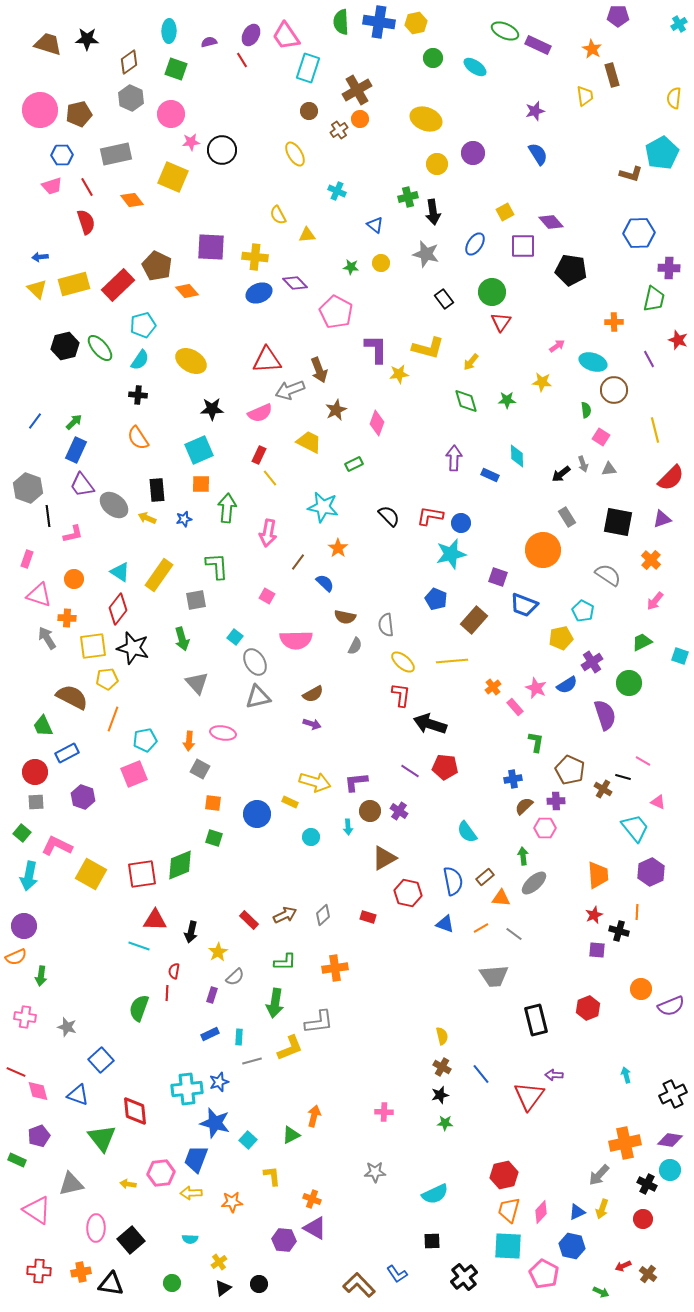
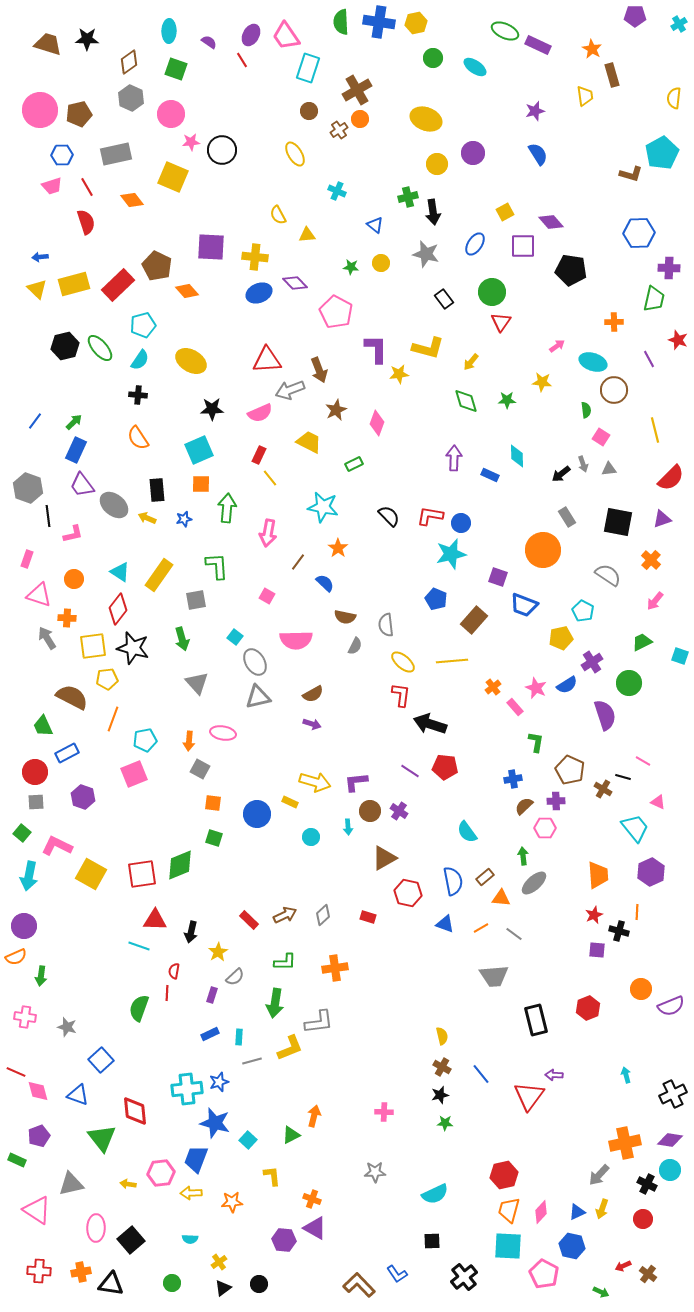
purple pentagon at (618, 16): moved 17 px right
purple semicircle at (209, 42): rotated 49 degrees clockwise
